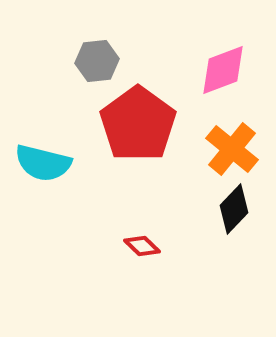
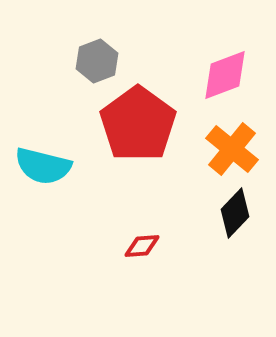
gray hexagon: rotated 15 degrees counterclockwise
pink diamond: moved 2 px right, 5 px down
cyan semicircle: moved 3 px down
black diamond: moved 1 px right, 4 px down
red diamond: rotated 48 degrees counterclockwise
